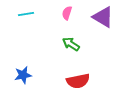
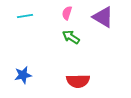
cyan line: moved 1 px left, 2 px down
green arrow: moved 7 px up
red semicircle: rotated 10 degrees clockwise
